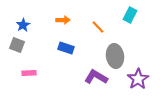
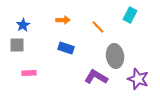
gray square: rotated 21 degrees counterclockwise
purple star: rotated 20 degrees counterclockwise
